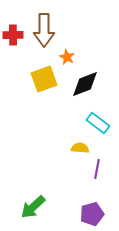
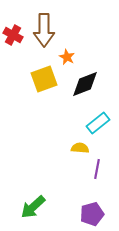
red cross: rotated 30 degrees clockwise
cyan rectangle: rotated 75 degrees counterclockwise
